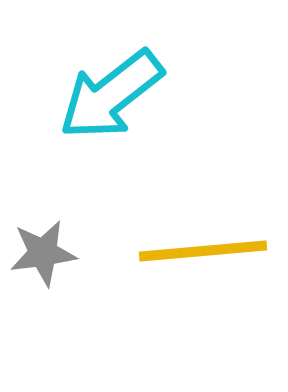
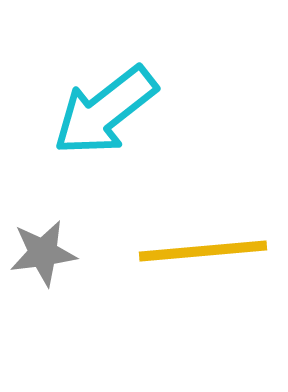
cyan arrow: moved 6 px left, 16 px down
